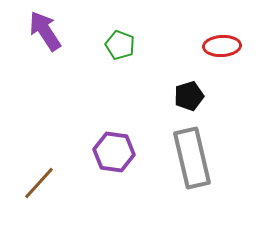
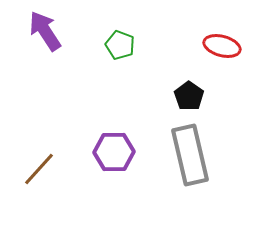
red ellipse: rotated 18 degrees clockwise
black pentagon: rotated 20 degrees counterclockwise
purple hexagon: rotated 9 degrees counterclockwise
gray rectangle: moved 2 px left, 3 px up
brown line: moved 14 px up
